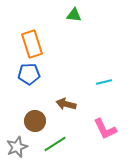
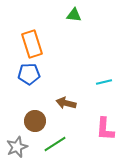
brown arrow: moved 1 px up
pink L-shape: rotated 30 degrees clockwise
